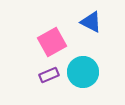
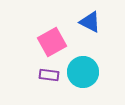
blue triangle: moved 1 px left
purple rectangle: rotated 30 degrees clockwise
